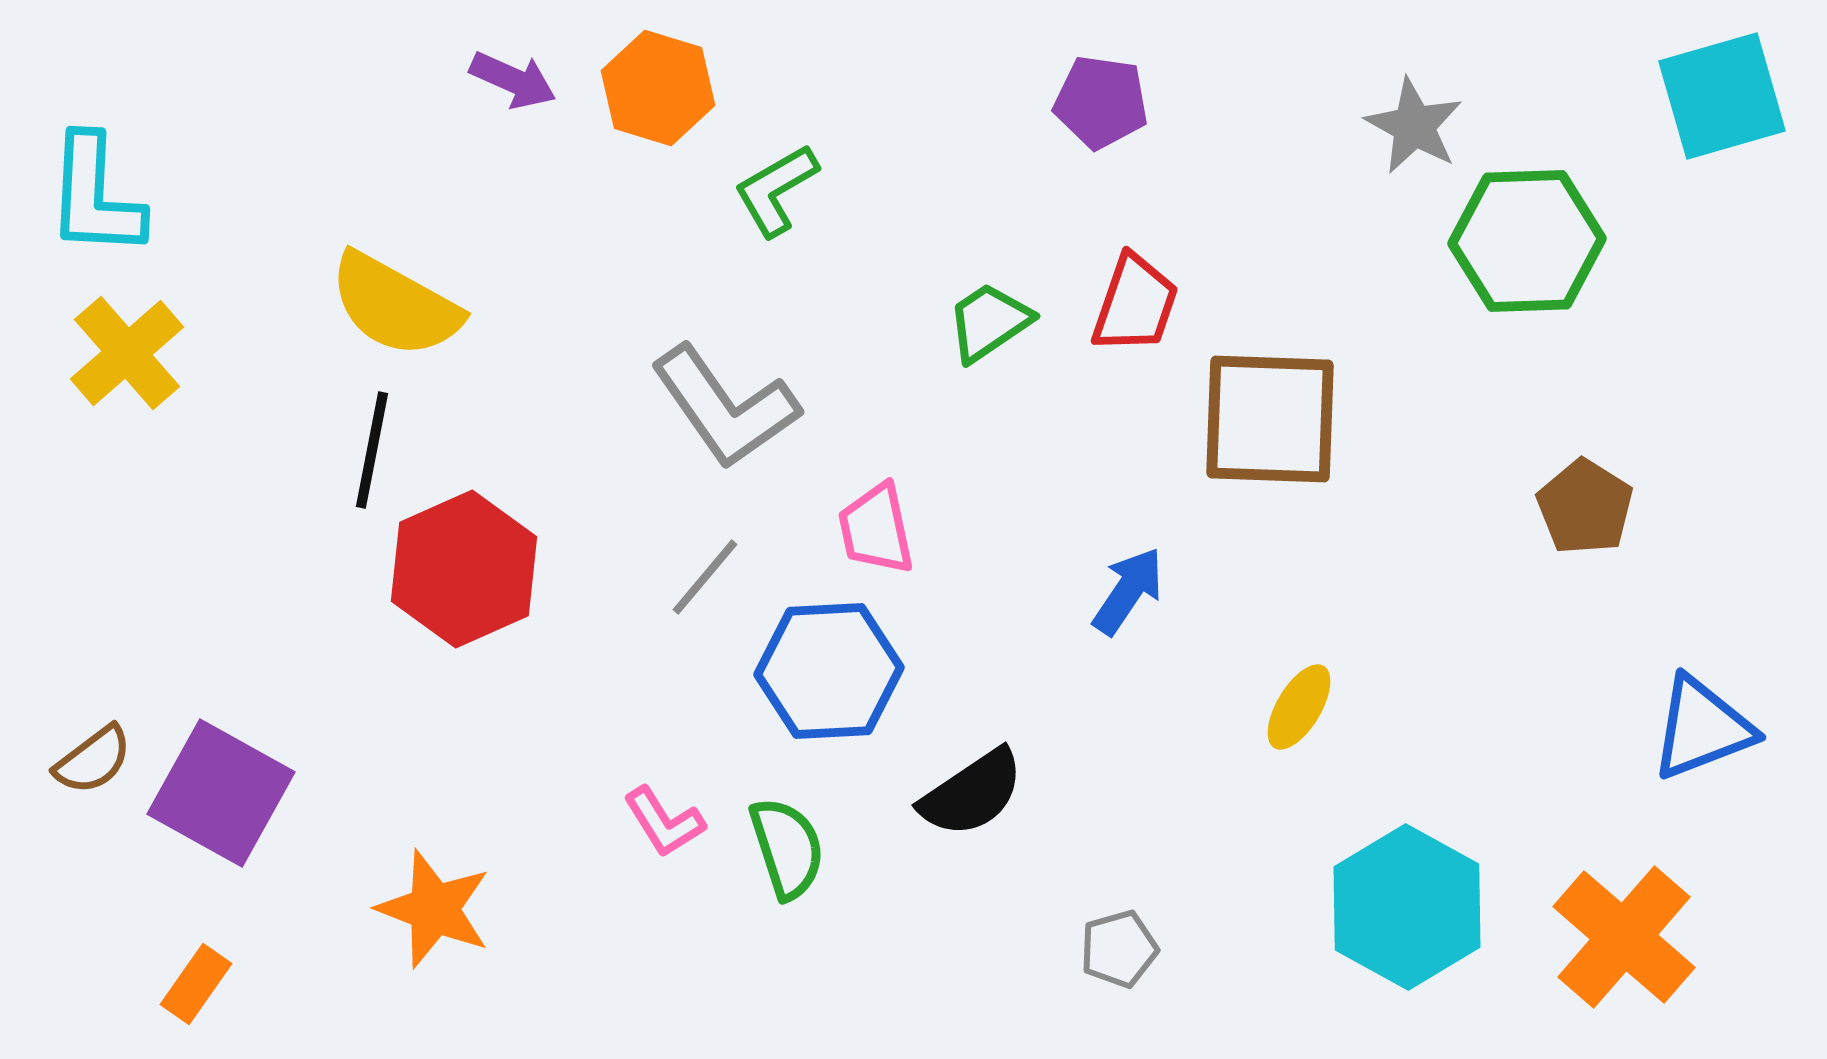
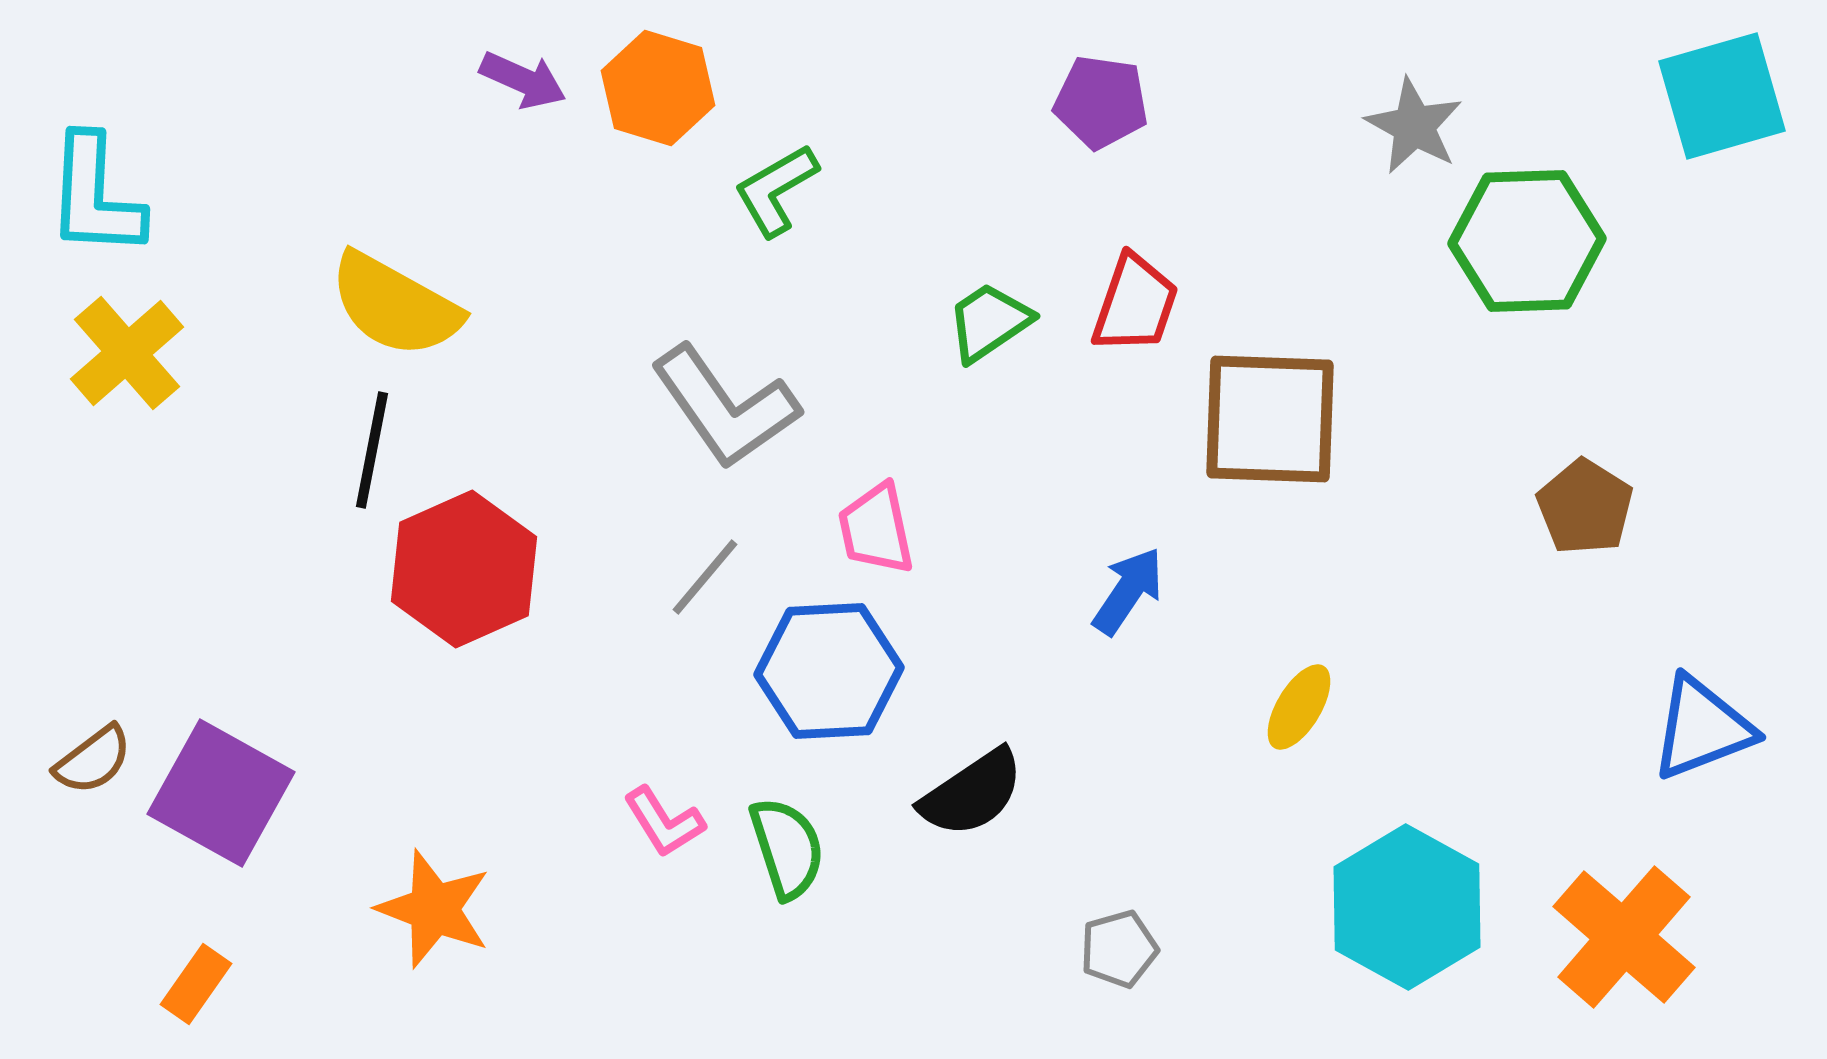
purple arrow: moved 10 px right
